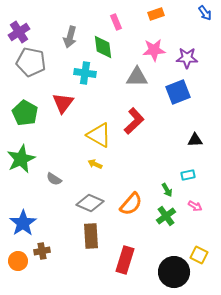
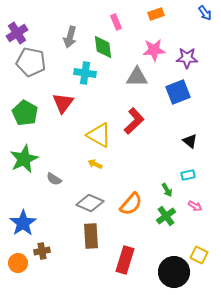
purple cross: moved 2 px left, 1 px down
black triangle: moved 5 px left, 1 px down; rotated 42 degrees clockwise
green star: moved 3 px right
orange circle: moved 2 px down
